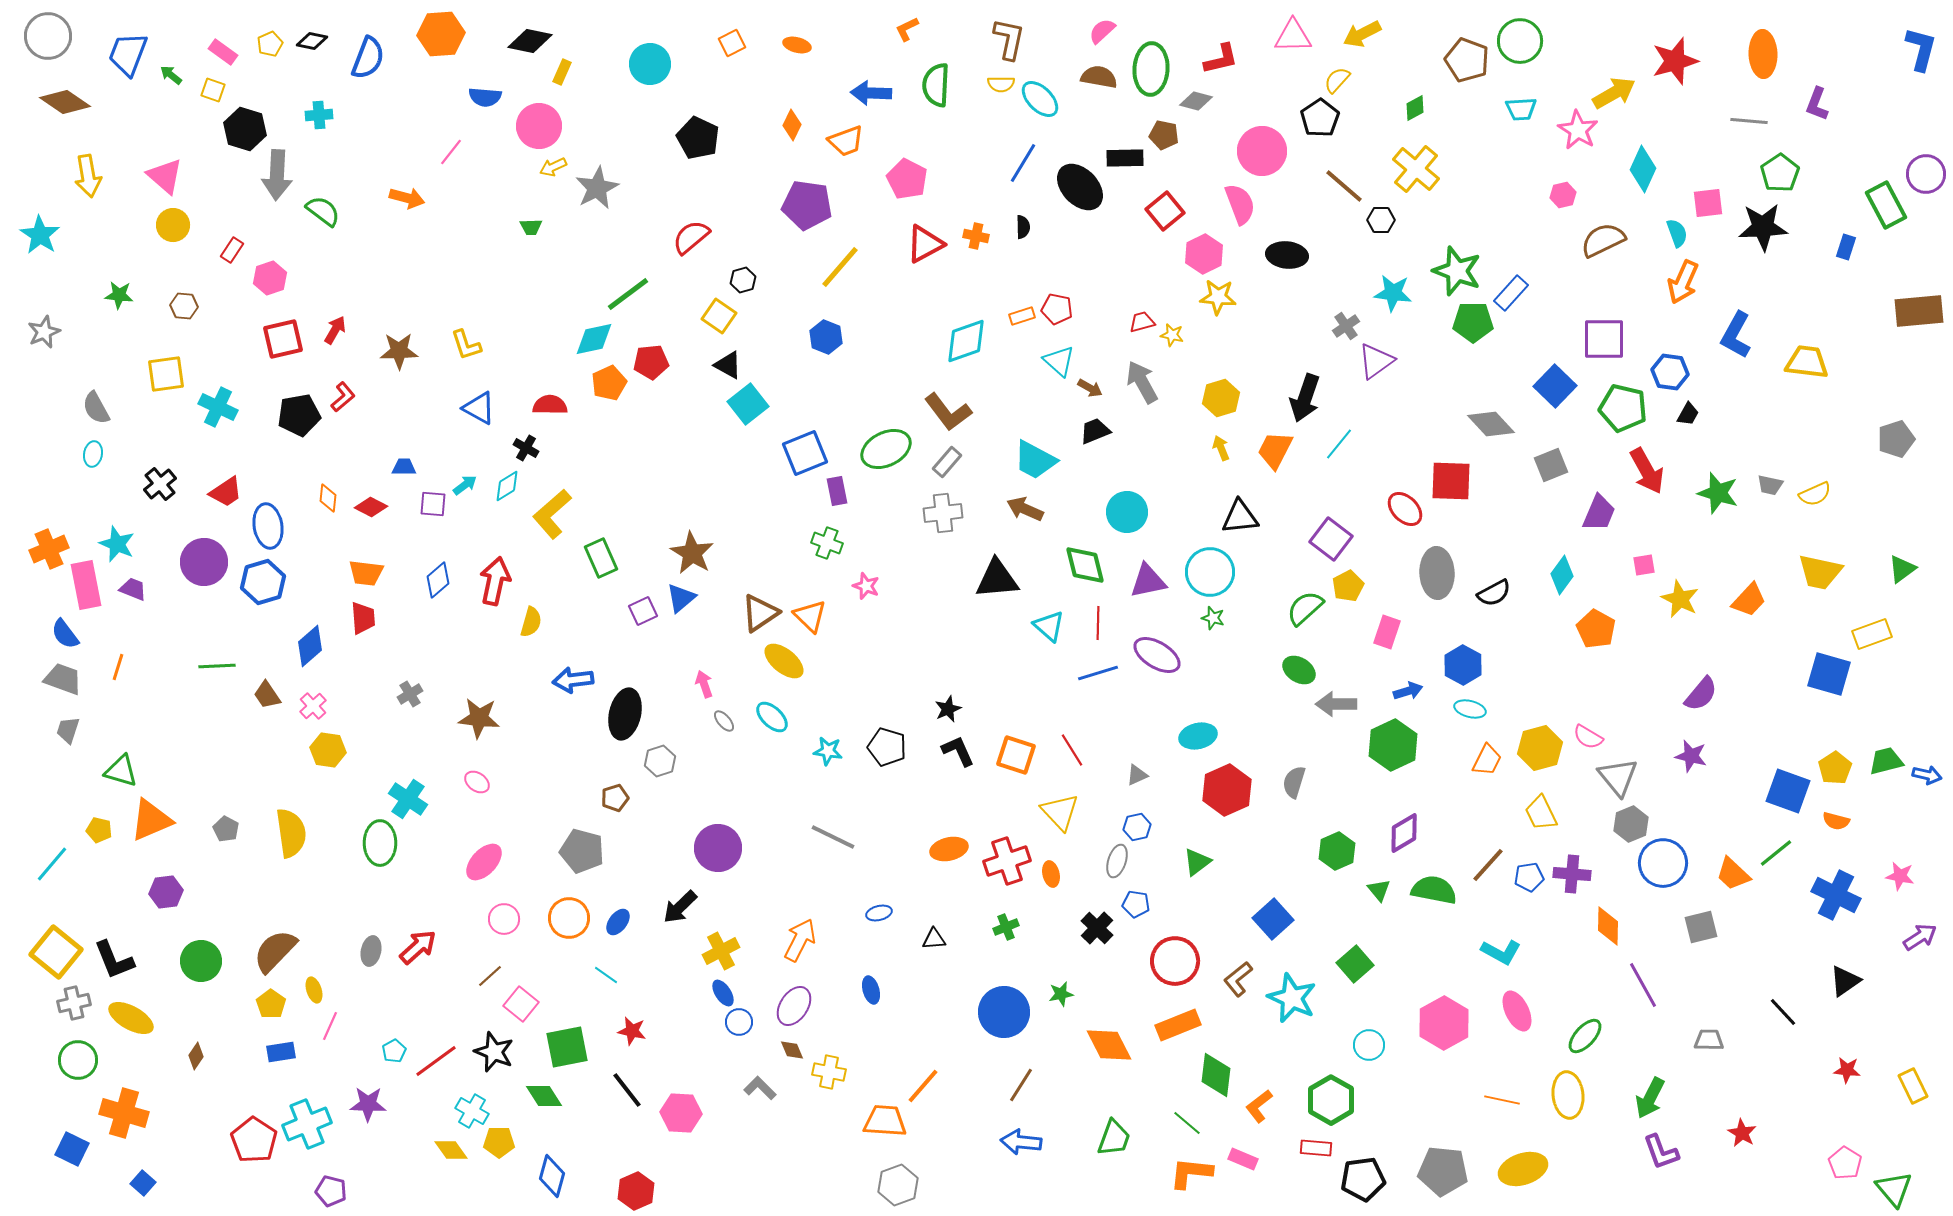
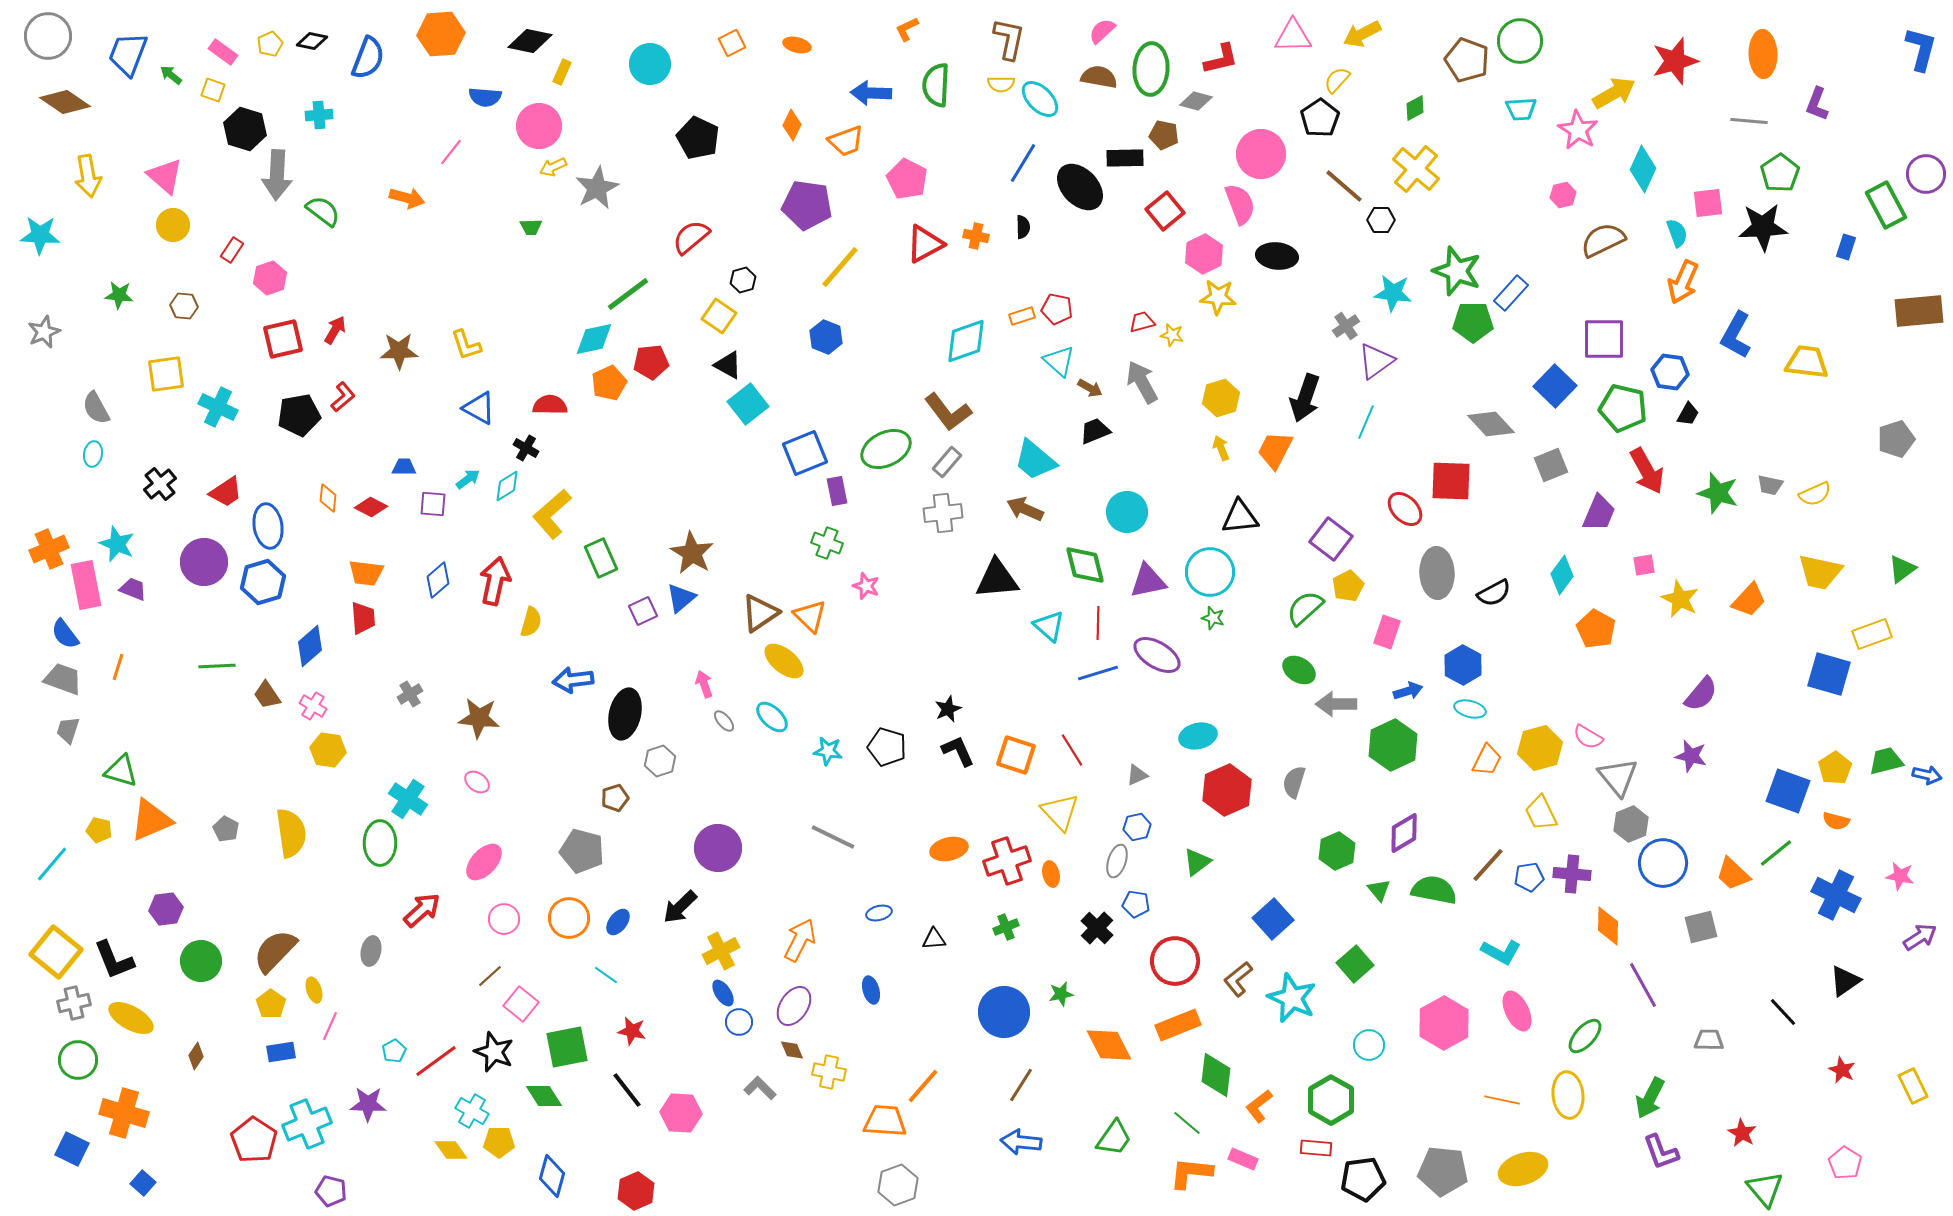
pink circle at (1262, 151): moved 1 px left, 3 px down
cyan star at (40, 235): rotated 30 degrees counterclockwise
black ellipse at (1287, 255): moved 10 px left, 1 px down
cyan line at (1339, 444): moved 27 px right, 22 px up; rotated 16 degrees counterclockwise
cyan trapezoid at (1035, 460): rotated 12 degrees clockwise
cyan arrow at (465, 485): moved 3 px right, 6 px up
pink cross at (313, 706): rotated 16 degrees counterclockwise
purple hexagon at (166, 892): moved 17 px down
red arrow at (418, 947): moved 4 px right, 37 px up
red star at (1847, 1070): moved 5 px left; rotated 20 degrees clockwise
green trapezoid at (1114, 1138): rotated 15 degrees clockwise
green triangle at (1894, 1189): moved 129 px left
